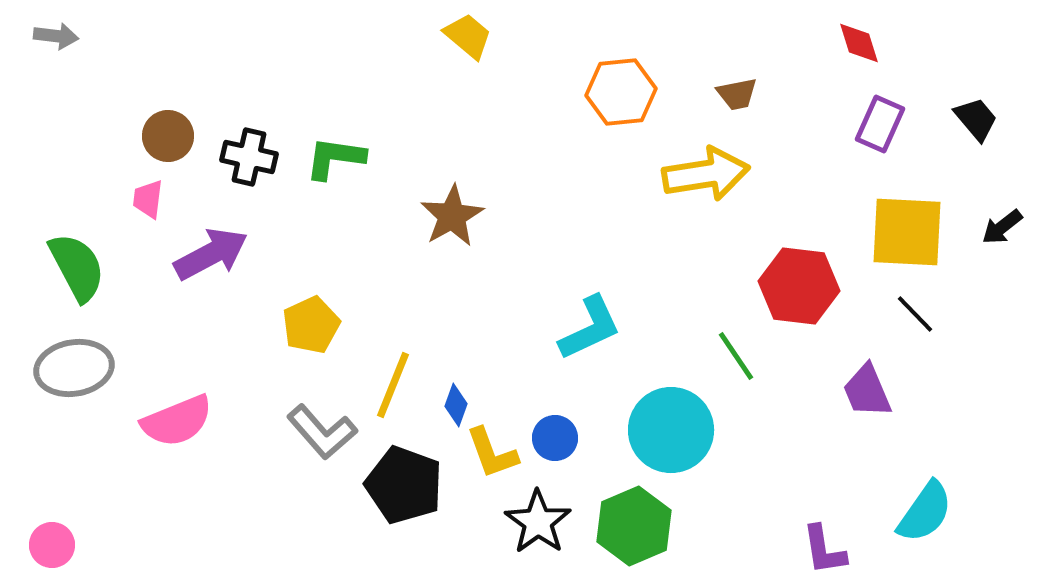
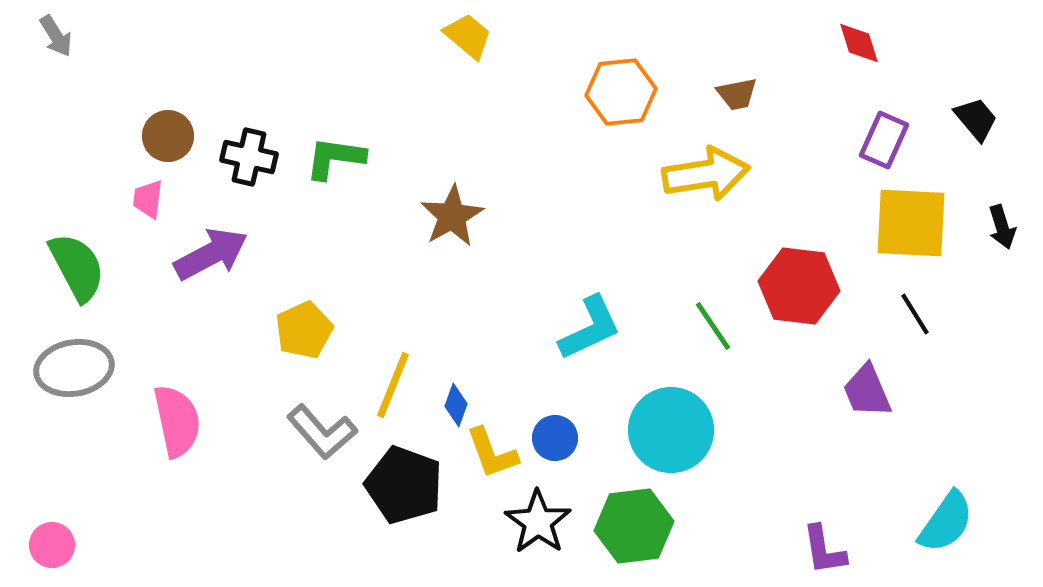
gray arrow: rotated 51 degrees clockwise
purple rectangle: moved 4 px right, 16 px down
black arrow: rotated 69 degrees counterclockwise
yellow square: moved 4 px right, 9 px up
black line: rotated 12 degrees clockwise
yellow pentagon: moved 7 px left, 5 px down
green line: moved 23 px left, 30 px up
pink semicircle: rotated 80 degrees counterclockwise
cyan semicircle: moved 21 px right, 10 px down
green hexagon: rotated 16 degrees clockwise
